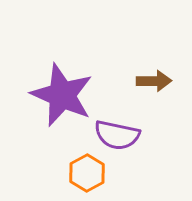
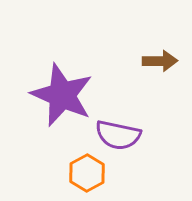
brown arrow: moved 6 px right, 20 px up
purple semicircle: moved 1 px right
